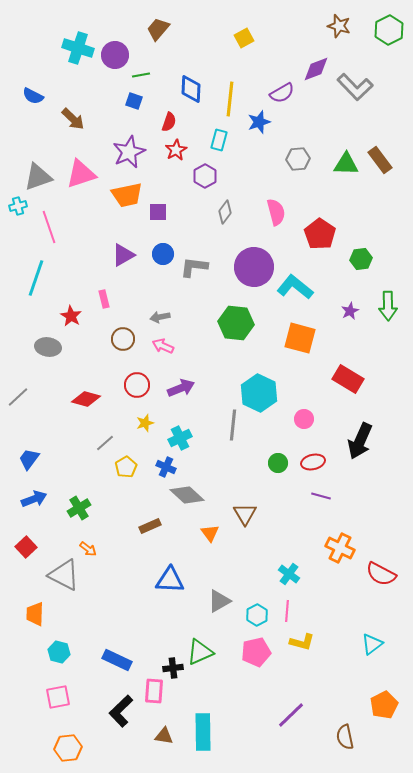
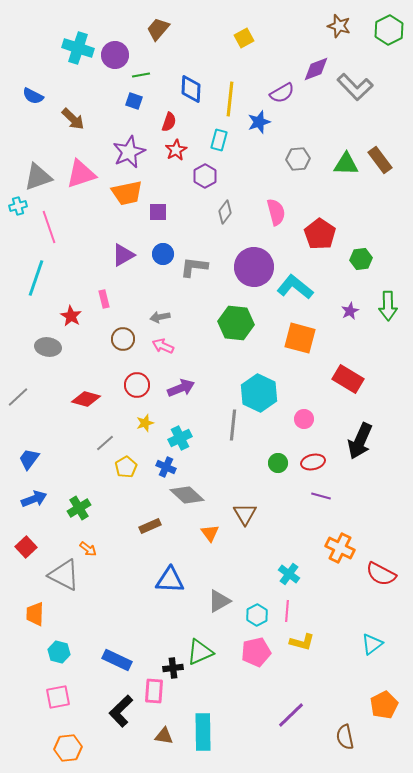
orange trapezoid at (127, 195): moved 2 px up
